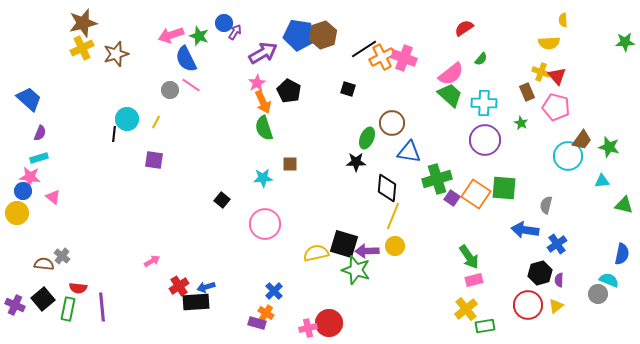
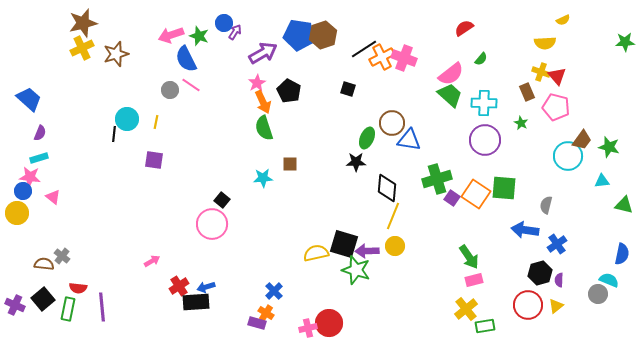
yellow semicircle at (563, 20): rotated 112 degrees counterclockwise
yellow semicircle at (549, 43): moved 4 px left
yellow line at (156, 122): rotated 16 degrees counterclockwise
blue triangle at (409, 152): moved 12 px up
pink circle at (265, 224): moved 53 px left
